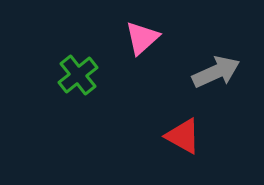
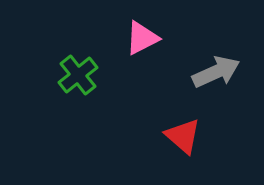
pink triangle: rotated 15 degrees clockwise
red triangle: rotated 12 degrees clockwise
